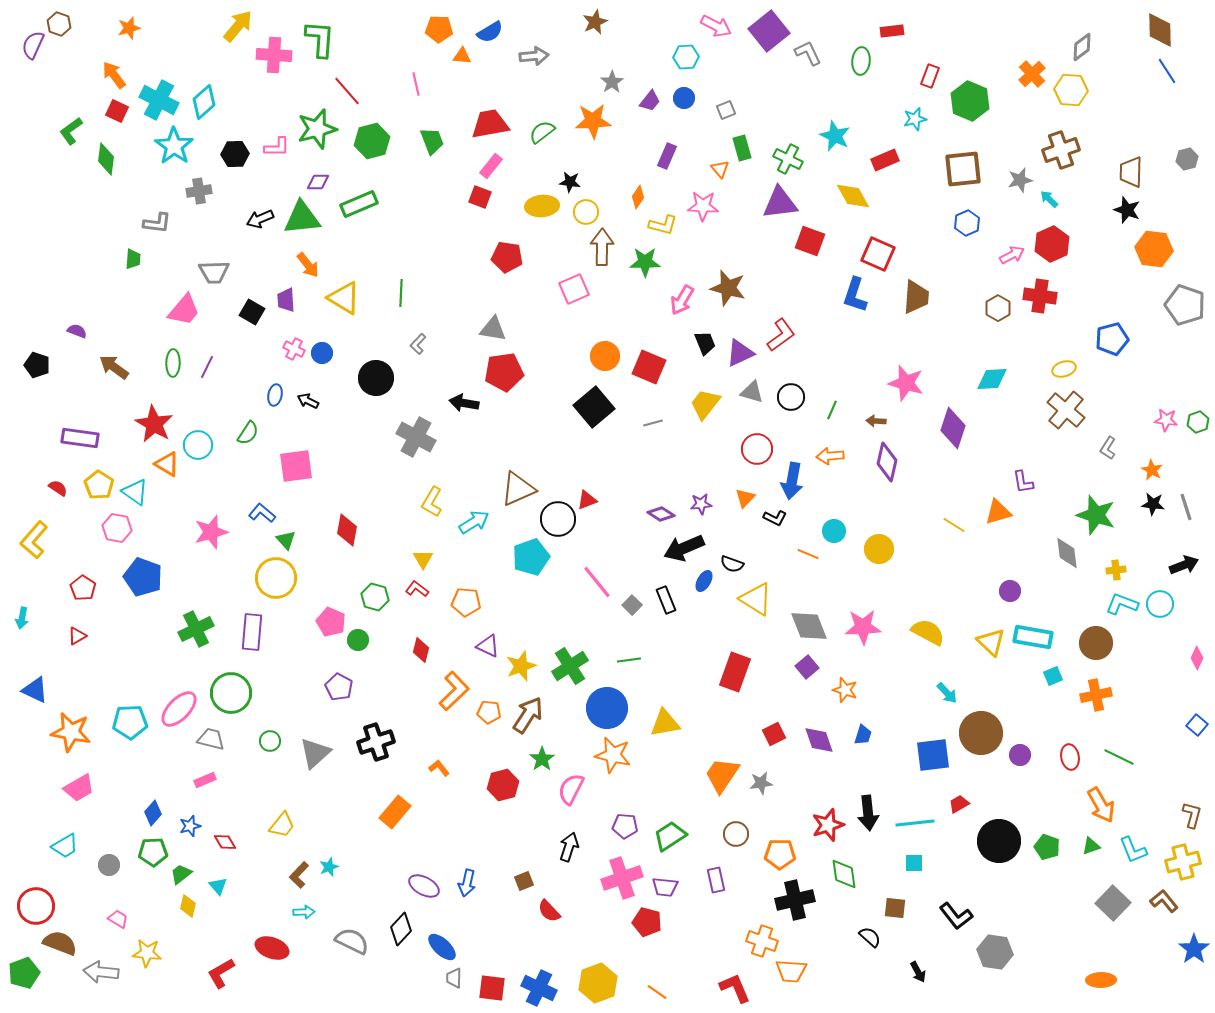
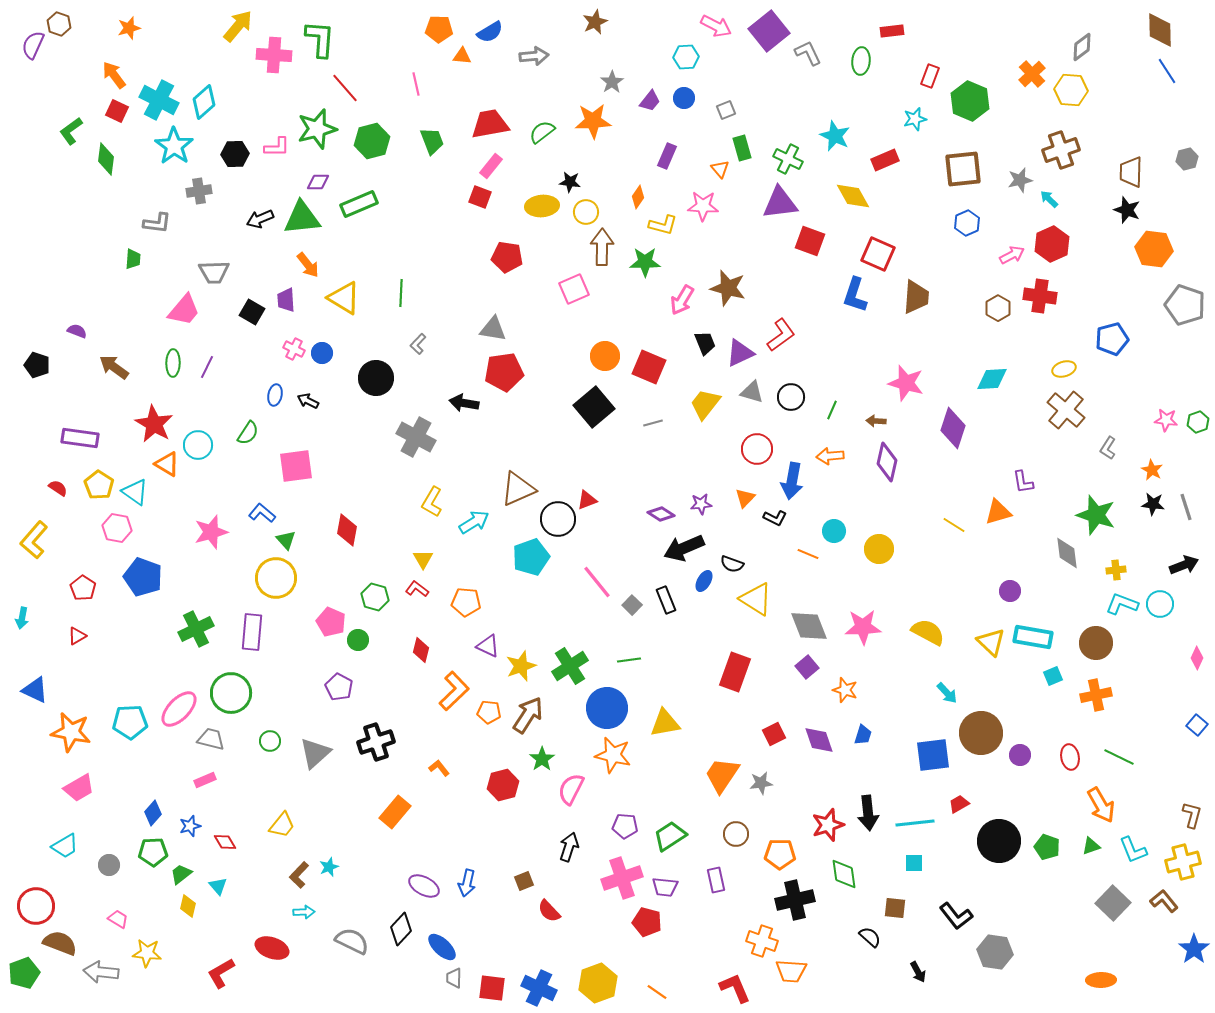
red line at (347, 91): moved 2 px left, 3 px up
